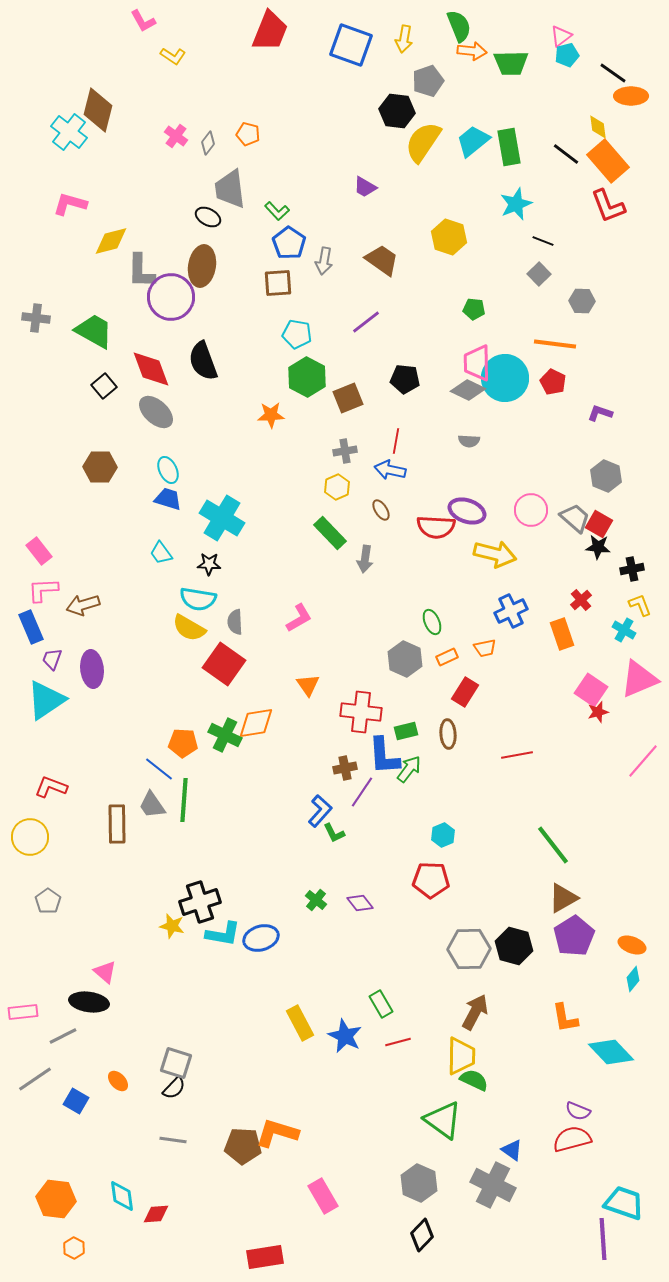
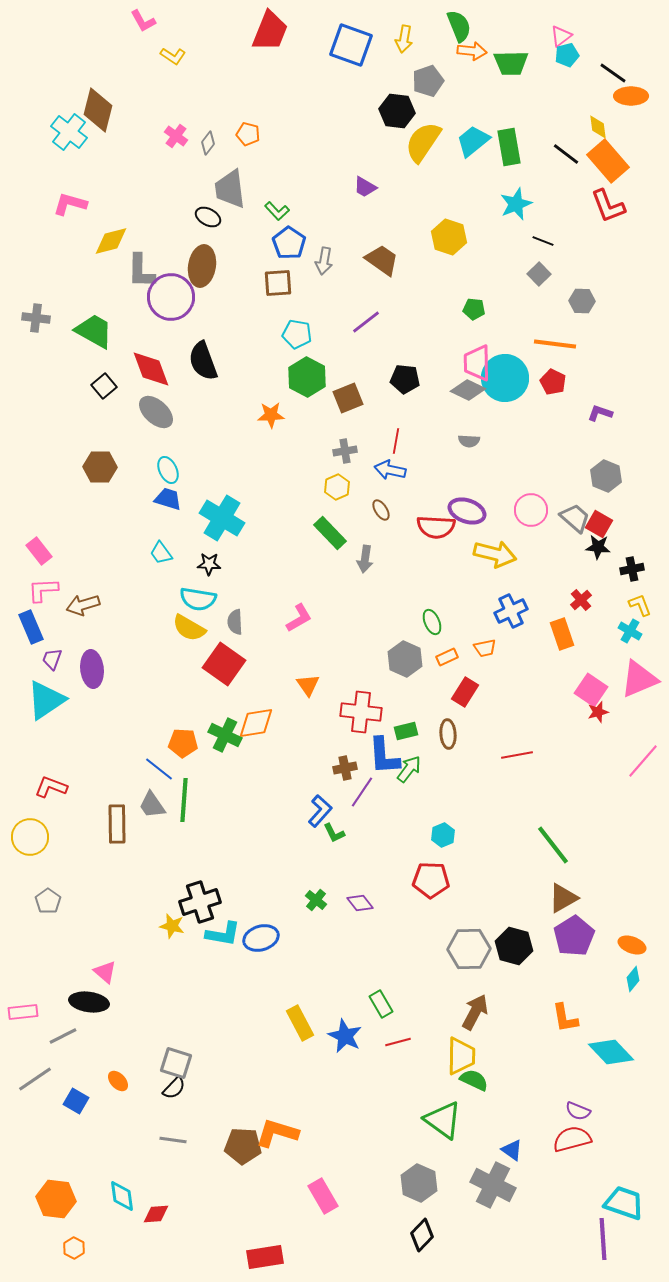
cyan cross at (624, 630): moved 6 px right, 1 px down
